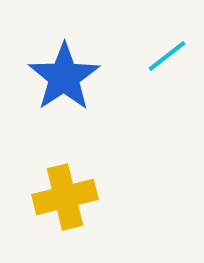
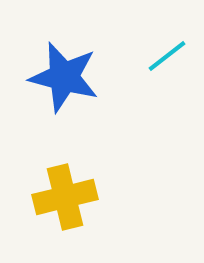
blue star: rotated 24 degrees counterclockwise
